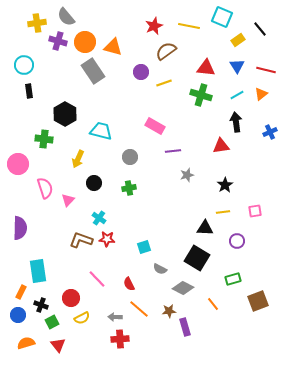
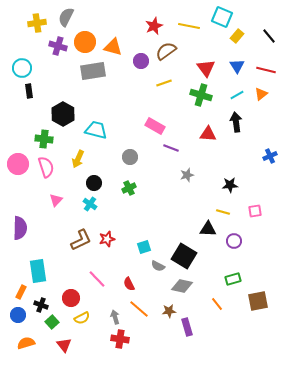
gray semicircle at (66, 17): rotated 66 degrees clockwise
black line at (260, 29): moved 9 px right, 7 px down
yellow rectangle at (238, 40): moved 1 px left, 4 px up; rotated 16 degrees counterclockwise
purple cross at (58, 41): moved 5 px down
cyan circle at (24, 65): moved 2 px left, 3 px down
red triangle at (206, 68): rotated 48 degrees clockwise
gray rectangle at (93, 71): rotated 65 degrees counterclockwise
purple circle at (141, 72): moved 11 px up
black hexagon at (65, 114): moved 2 px left
cyan trapezoid at (101, 131): moved 5 px left, 1 px up
blue cross at (270, 132): moved 24 px down
red triangle at (221, 146): moved 13 px left, 12 px up; rotated 12 degrees clockwise
purple line at (173, 151): moved 2 px left, 3 px up; rotated 28 degrees clockwise
black star at (225, 185): moved 5 px right; rotated 28 degrees clockwise
pink semicircle at (45, 188): moved 1 px right, 21 px up
green cross at (129, 188): rotated 16 degrees counterclockwise
pink triangle at (68, 200): moved 12 px left
yellow line at (223, 212): rotated 24 degrees clockwise
cyan cross at (99, 218): moved 9 px left, 14 px up
black triangle at (205, 228): moved 3 px right, 1 px down
red star at (107, 239): rotated 21 degrees counterclockwise
brown L-shape at (81, 240): rotated 135 degrees clockwise
purple circle at (237, 241): moved 3 px left
black square at (197, 258): moved 13 px left, 2 px up
gray semicircle at (160, 269): moved 2 px left, 3 px up
gray diamond at (183, 288): moved 1 px left, 2 px up; rotated 15 degrees counterclockwise
brown square at (258, 301): rotated 10 degrees clockwise
orange line at (213, 304): moved 4 px right
gray arrow at (115, 317): rotated 72 degrees clockwise
green square at (52, 322): rotated 16 degrees counterclockwise
purple rectangle at (185, 327): moved 2 px right
red cross at (120, 339): rotated 12 degrees clockwise
red triangle at (58, 345): moved 6 px right
